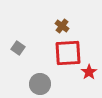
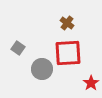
brown cross: moved 5 px right, 3 px up
red star: moved 2 px right, 11 px down
gray circle: moved 2 px right, 15 px up
